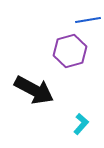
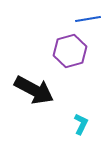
blue line: moved 1 px up
cyan L-shape: rotated 15 degrees counterclockwise
